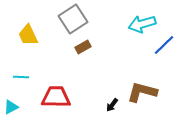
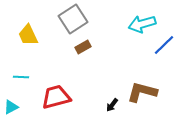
red trapezoid: rotated 16 degrees counterclockwise
